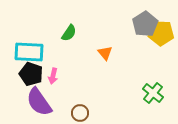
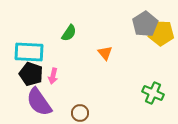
green cross: rotated 15 degrees counterclockwise
